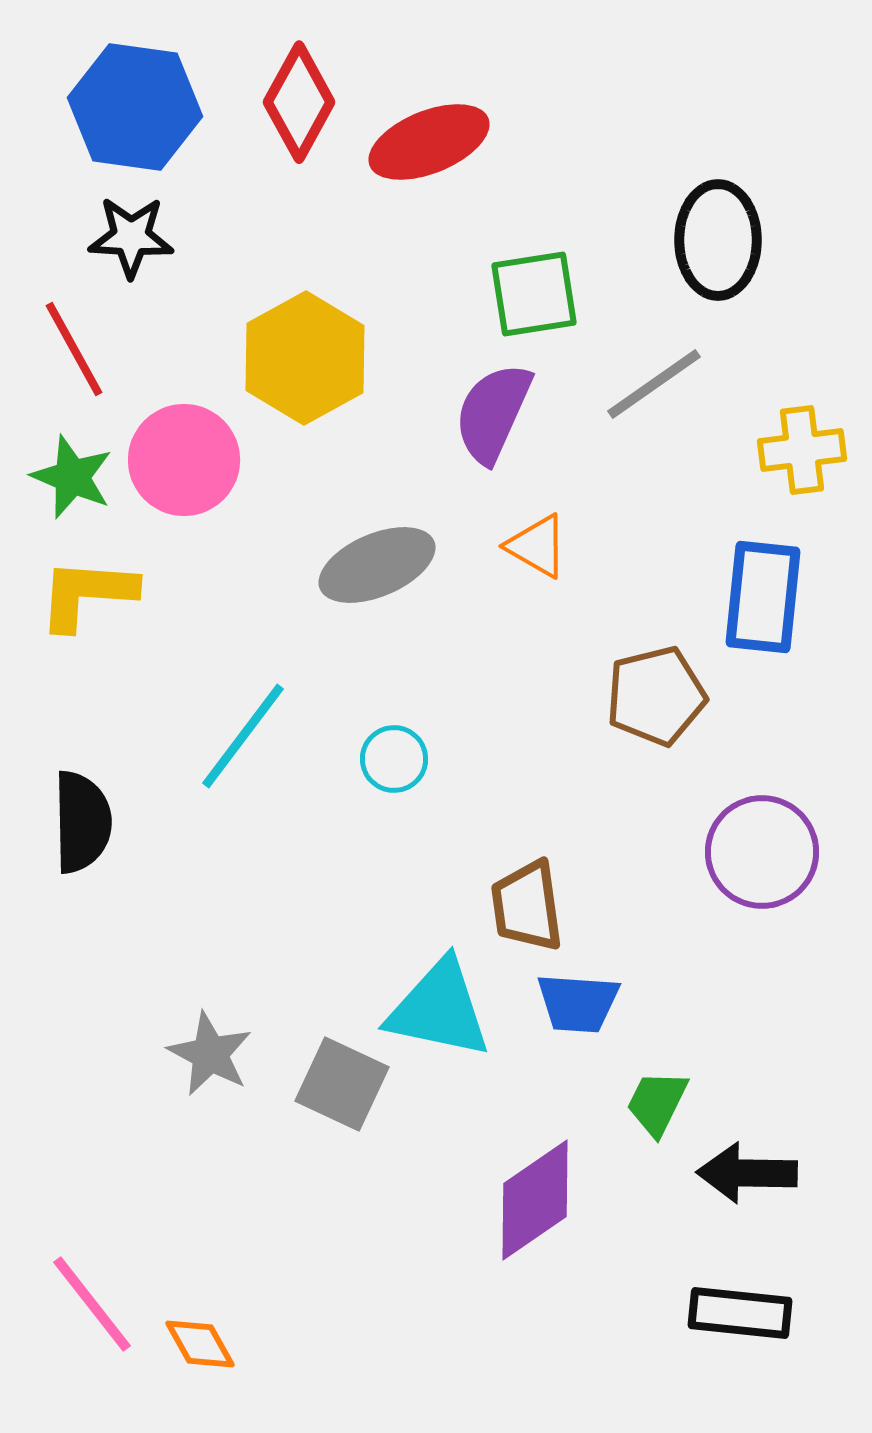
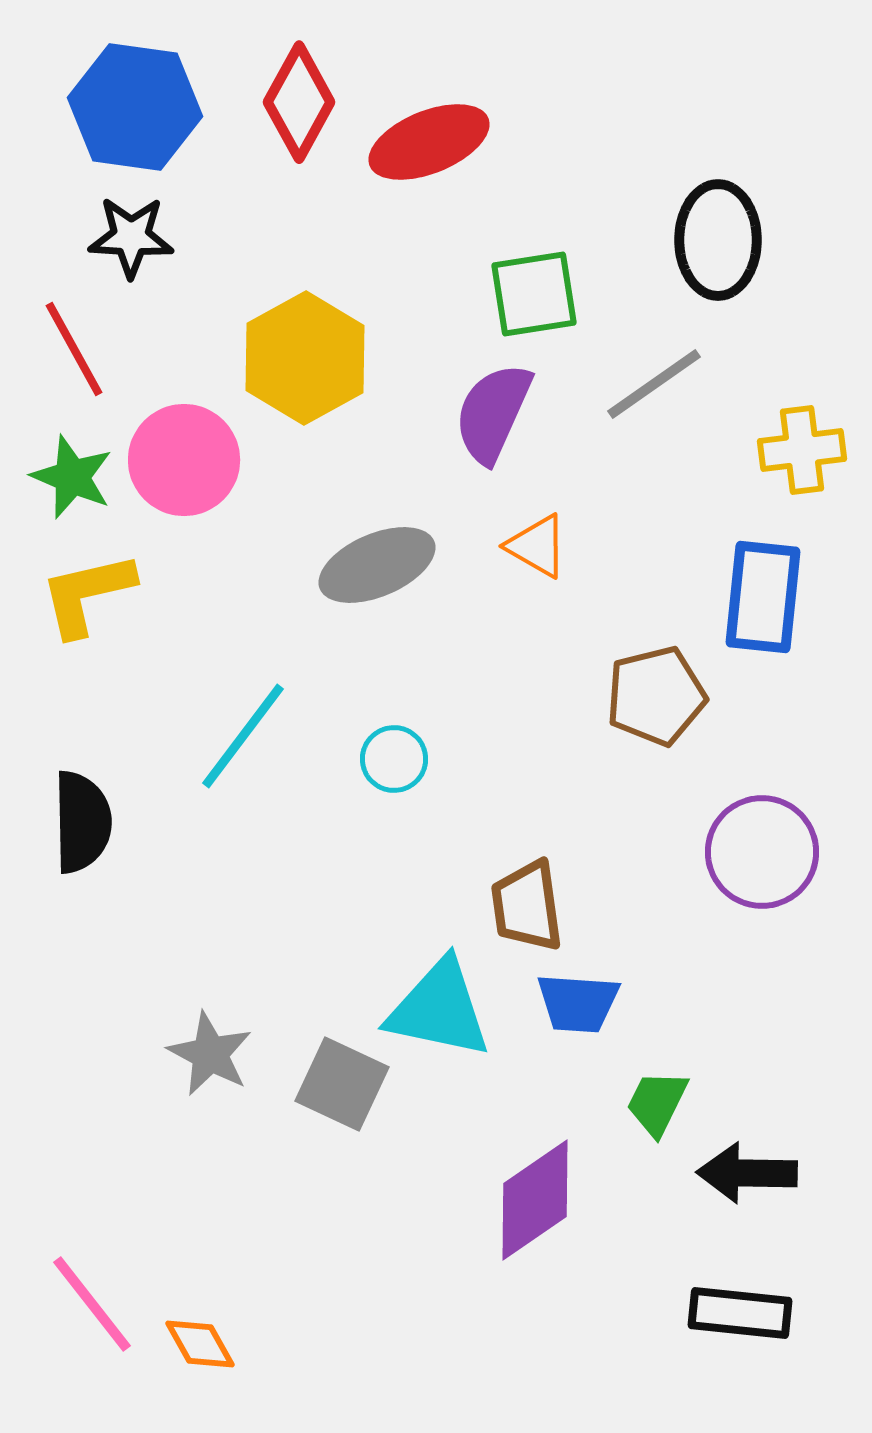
yellow L-shape: rotated 17 degrees counterclockwise
